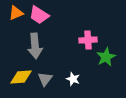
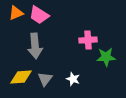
green star: rotated 24 degrees clockwise
